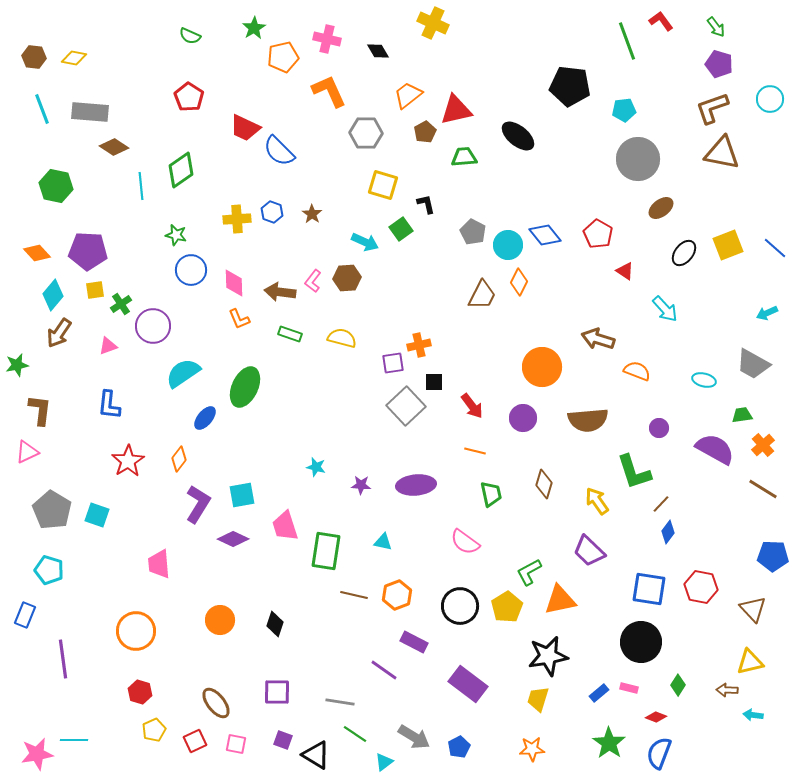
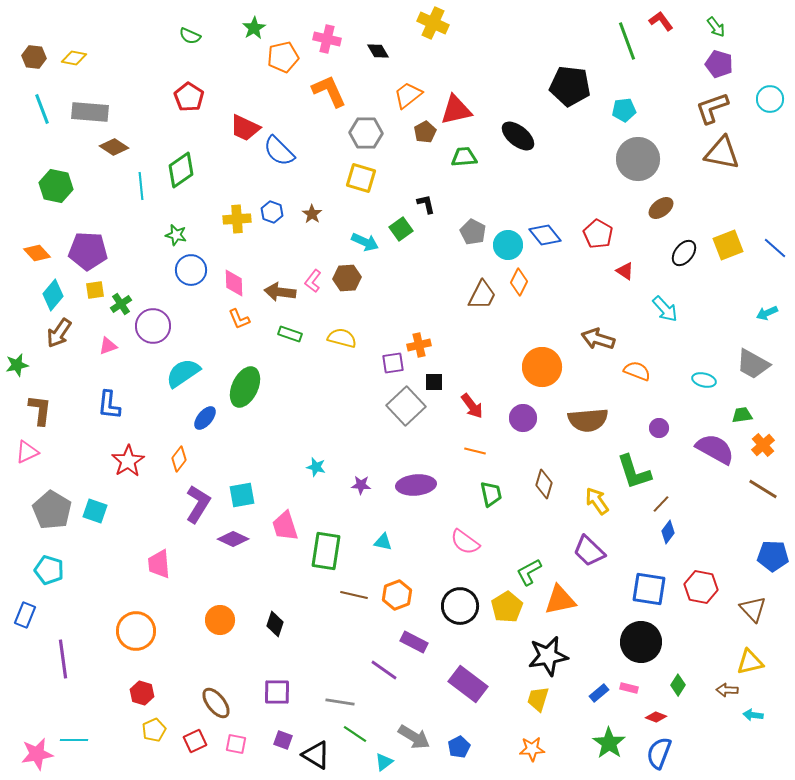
yellow square at (383, 185): moved 22 px left, 7 px up
cyan square at (97, 515): moved 2 px left, 4 px up
red hexagon at (140, 692): moved 2 px right, 1 px down
